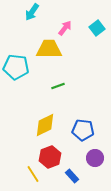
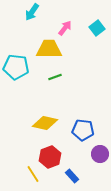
green line: moved 3 px left, 9 px up
yellow diamond: moved 2 px up; rotated 40 degrees clockwise
purple circle: moved 5 px right, 4 px up
